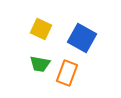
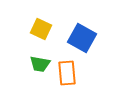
orange rectangle: rotated 25 degrees counterclockwise
